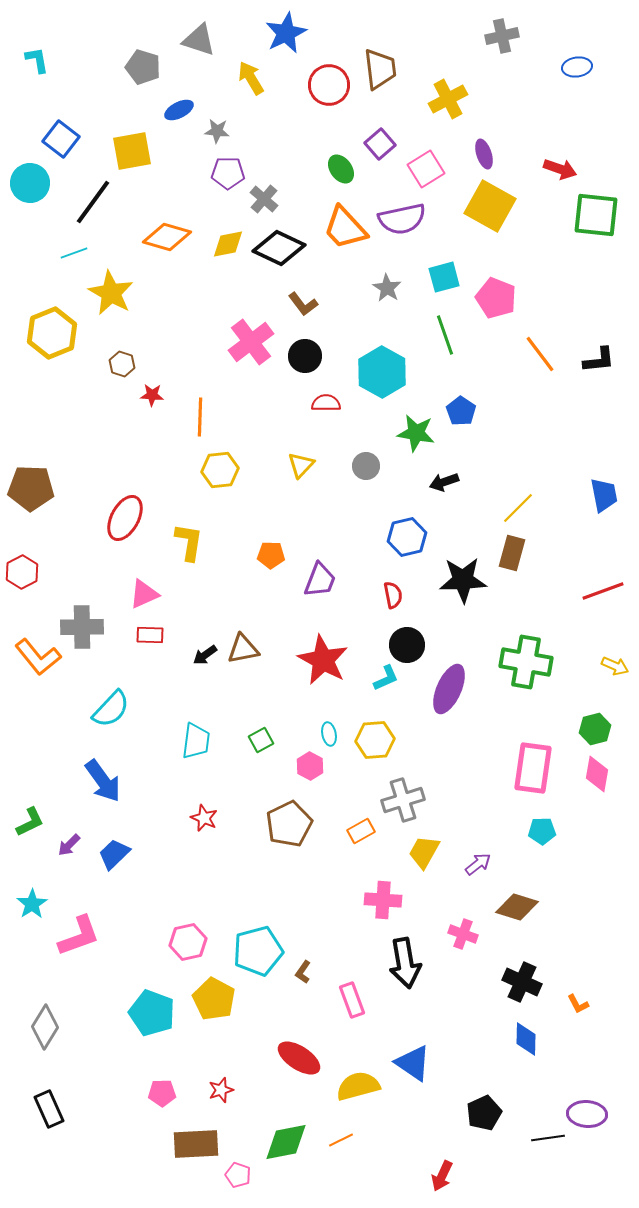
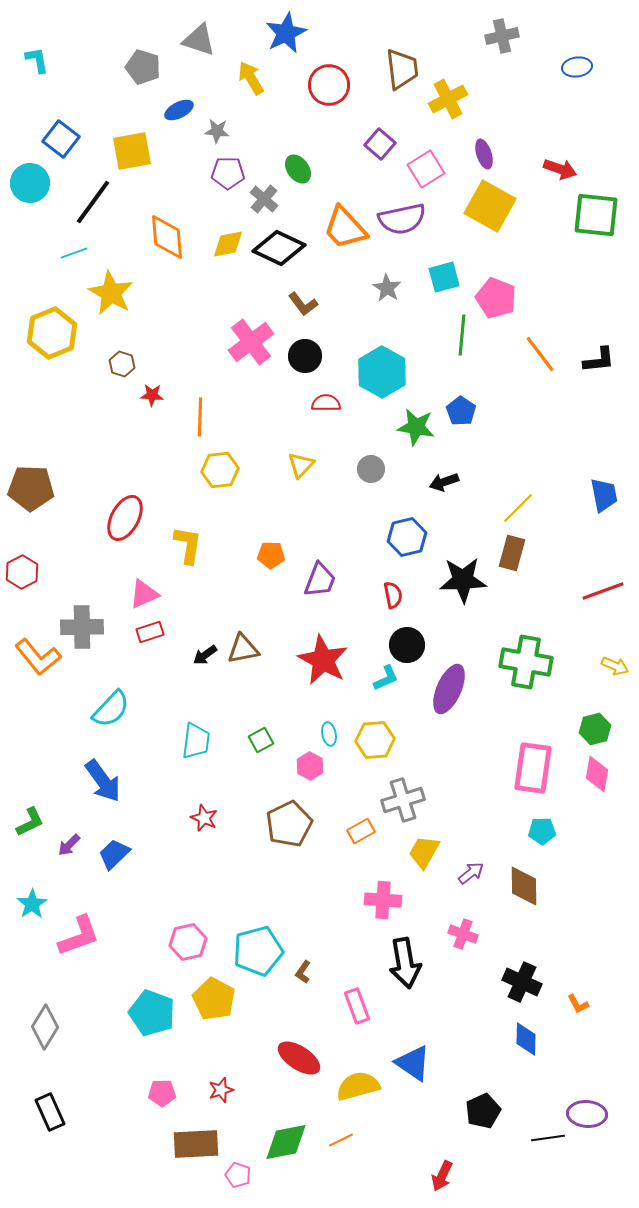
brown trapezoid at (380, 69): moved 22 px right
purple square at (380, 144): rotated 8 degrees counterclockwise
green ellipse at (341, 169): moved 43 px left
orange diamond at (167, 237): rotated 69 degrees clockwise
green line at (445, 335): moved 17 px right; rotated 24 degrees clockwise
green star at (416, 433): moved 6 px up
gray circle at (366, 466): moved 5 px right, 3 px down
yellow L-shape at (189, 542): moved 1 px left, 3 px down
red rectangle at (150, 635): moved 3 px up; rotated 20 degrees counterclockwise
purple arrow at (478, 864): moved 7 px left, 9 px down
brown diamond at (517, 907): moved 7 px right, 21 px up; rotated 72 degrees clockwise
pink rectangle at (352, 1000): moved 5 px right, 6 px down
black rectangle at (49, 1109): moved 1 px right, 3 px down
black pentagon at (484, 1113): moved 1 px left, 2 px up
